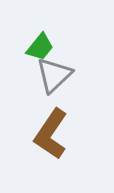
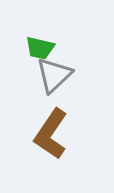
green trapezoid: moved 1 px down; rotated 64 degrees clockwise
